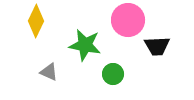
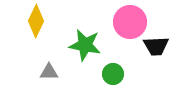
pink circle: moved 2 px right, 2 px down
black trapezoid: moved 1 px left
gray triangle: rotated 24 degrees counterclockwise
